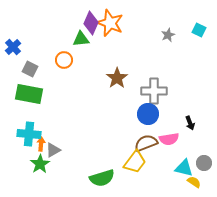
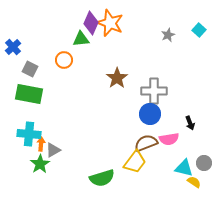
cyan square: rotated 16 degrees clockwise
blue circle: moved 2 px right
